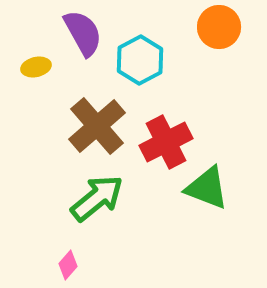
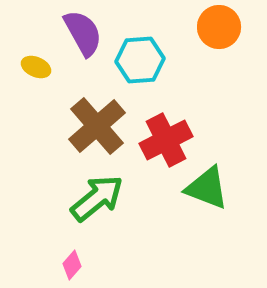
cyan hexagon: rotated 24 degrees clockwise
yellow ellipse: rotated 36 degrees clockwise
red cross: moved 2 px up
pink diamond: moved 4 px right
